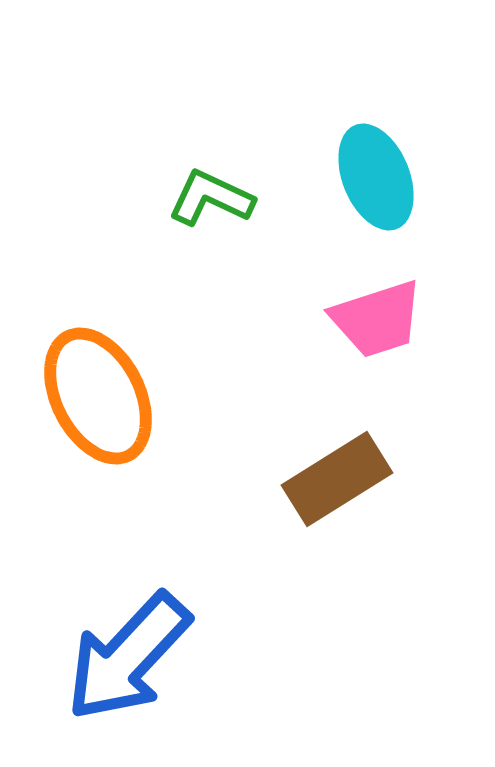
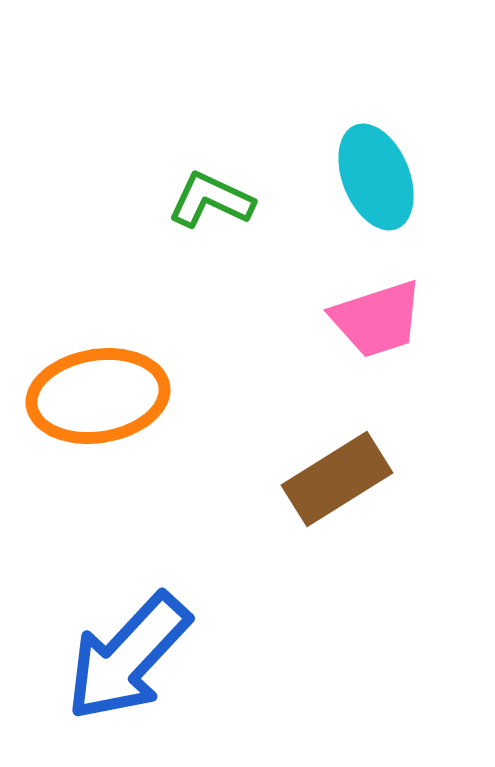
green L-shape: moved 2 px down
orange ellipse: rotated 72 degrees counterclockwise
